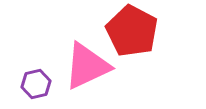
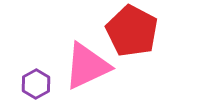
purple hexagon: rotated 16 degrees counterclockwise
